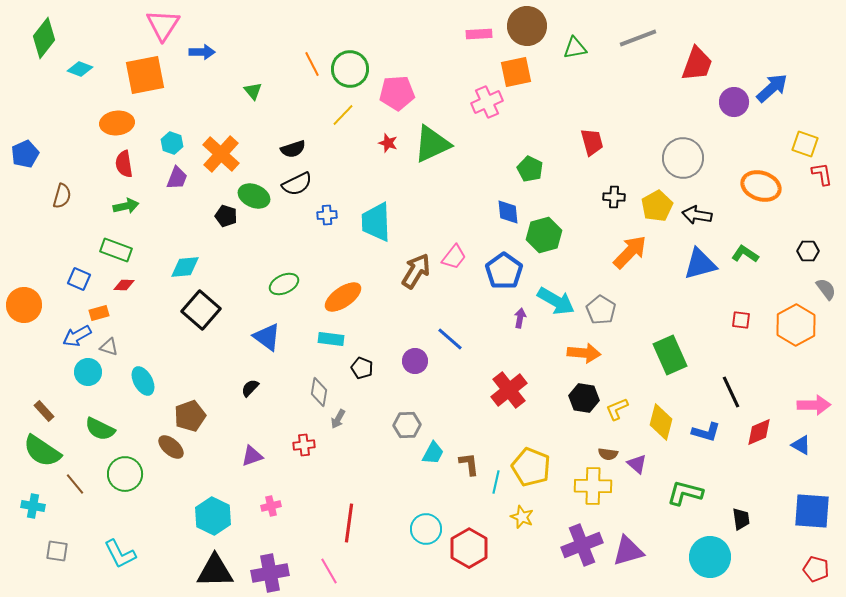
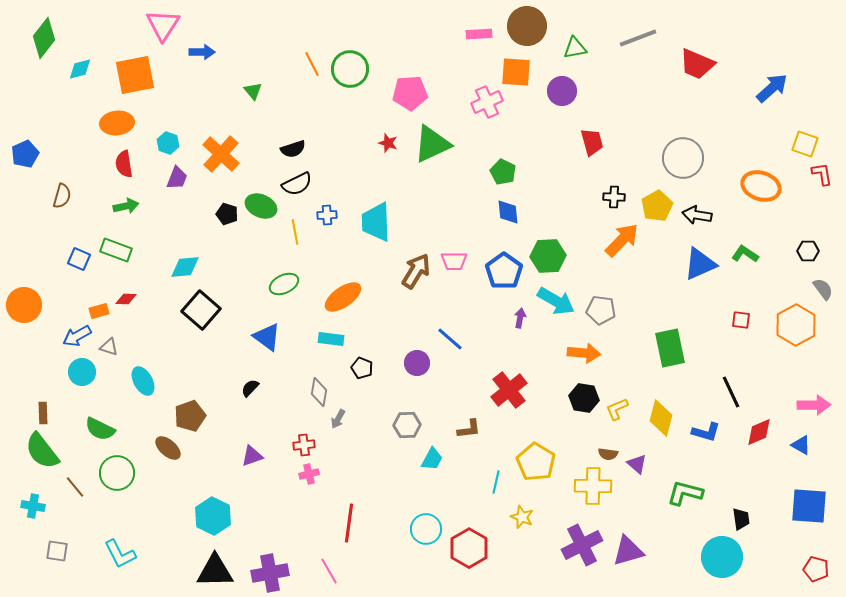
red trapezoid at (697, 64): rotated 93 degrees clockwise
cyan diamond at (80, 69): rotated 35 degrees counterclockwise
orange square at (516, 72): rotated 16 degrees clockwise
orange square at (145, 75): moved 10 px left
pink pentagon at (397, 93): moved 13 px right
purple circle at (734, 102): moved 172 px left, 11 px up
yellow line at (343, 115): moved 48 px left, 117 px down; rotated 55 degrees counterclockwise
cyan hexagon at (172, 143): moved 4 px left
green pentagon at (530, 169): moved 27 px left, 3 px down
green ellipse at (254, 196): moved 7 px right, 10 px down
black pentagon at (226, 216): moved 1 px right, 2 px up
green hexagon at (544, 235): moved 4 px right, 21 px down; rotated 12 degrees clockwise
orange arrow at (630, 252): moved 8 px left, 12 px up
pink trapezoid at (454, 257): moved 4 px down; rotated 52 degrees clockwise
blue triangle at (700, 264): rotated 9 degrees counterclockwise
blue square at (79, 279): moved 20 px up
red diamond at (124, 285): moved 2 px right, 14 px down
gray semicircle at (826, 289): moved 3 px left
gray pentagon at (601, 310): rotated 24 degrees counterclockwise
orange rectangle at (99, 313): moved 2 px up
green rectangle at (670, 355): moved 7 px up; rotated 12 degrees clockwise
purple circle at (415, 361): moved 2 px right, 2 px down
cyan circle at (88, 372): moved 6 px left
brown rectangle at (44, 411): moved 1 px left, 2 px down; rotated 40 degrees clockwise
yellow diamond at (661, 422): moved 4 px up
brown ellipse at (171, 447): moved 3 px left, 1 px down
green semicircle at (42, 451): rotated 18 degrees clockwise
cyan trapezoid at (433, 453): moved 1 px left, 6 px down
brown L-shape at (469, 464): moved 35 px up; rotated 90 degrees clockwise
yellow pentagon at (531, 467): moved 5 px right, 5 px up; rotated 9 degrees clockwise
green circle at (125, 474): moved 8 px left, 1 px up
brown line at (75, 484): moved 3 px down
pink cross at (271, 506): moved 38 px right, 32 px up
blue square at (812, 511): moved 3 px left, 5 px up
purple cross at (582, 545): rotated 6 degrees counterclockwise
cyan circle at (710, 557): moved 12 px right
